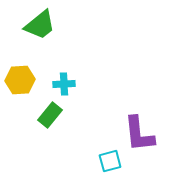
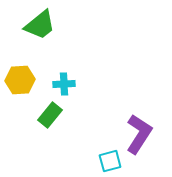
purple L-shape: rotated 141 degrees counterclockwise
